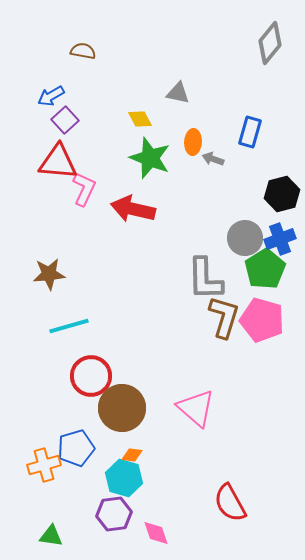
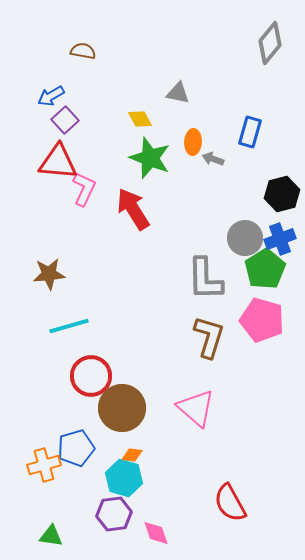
red arrow: rotated 45 degrees clockwise
brown L-shape: moved 15 px left, 20 px down
